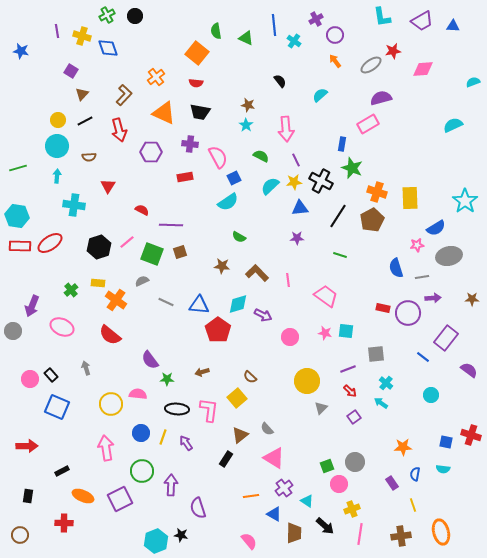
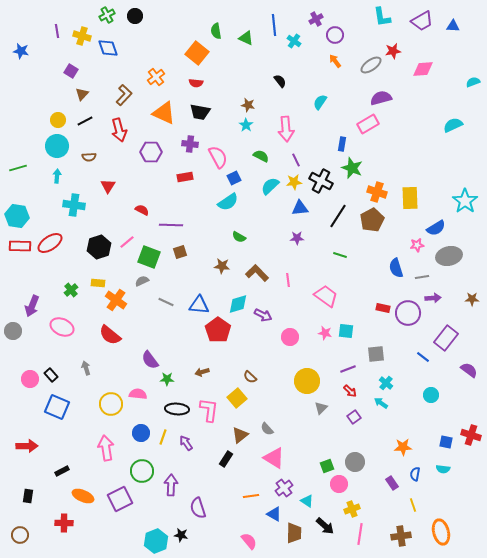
cyan semicircle at (320, 95): moved 7 px down; rotated 14 degrees counterclockwise
green square at (152, 254): moved 3 px left, 3 px down
